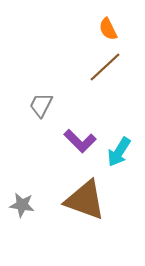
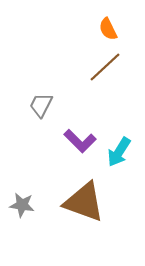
brown triangle: moved 1 px left, 2 px down
